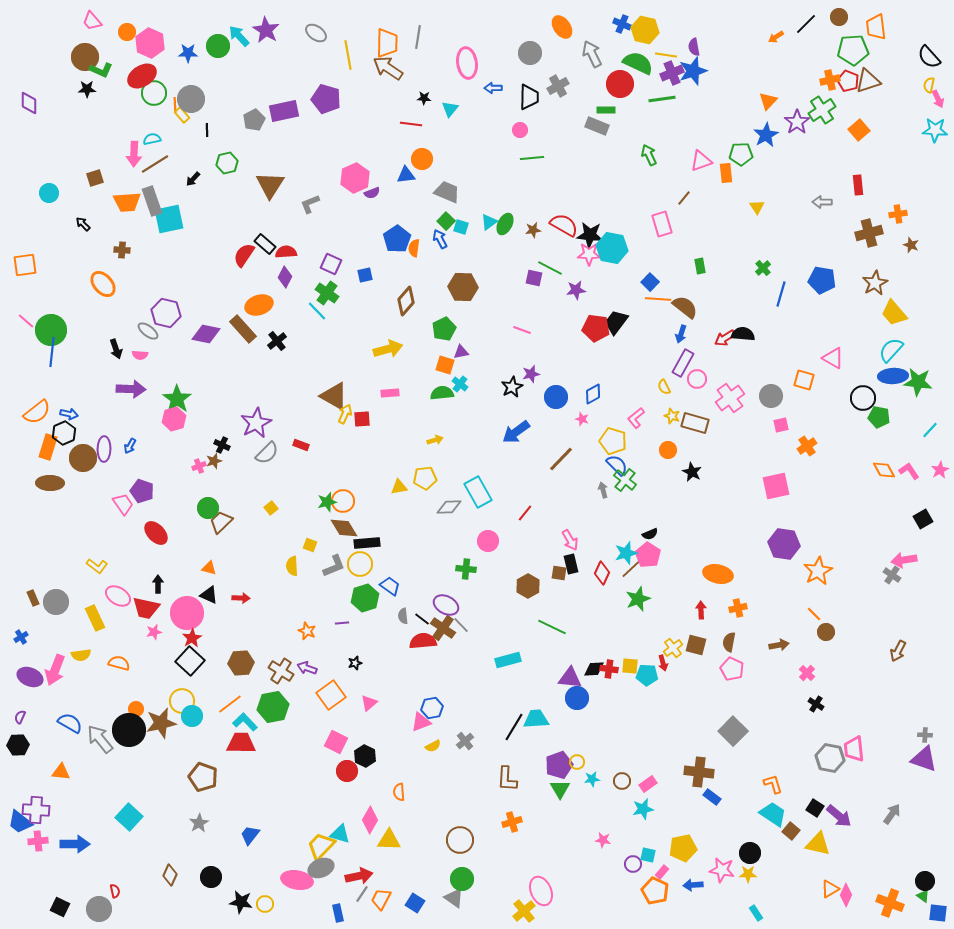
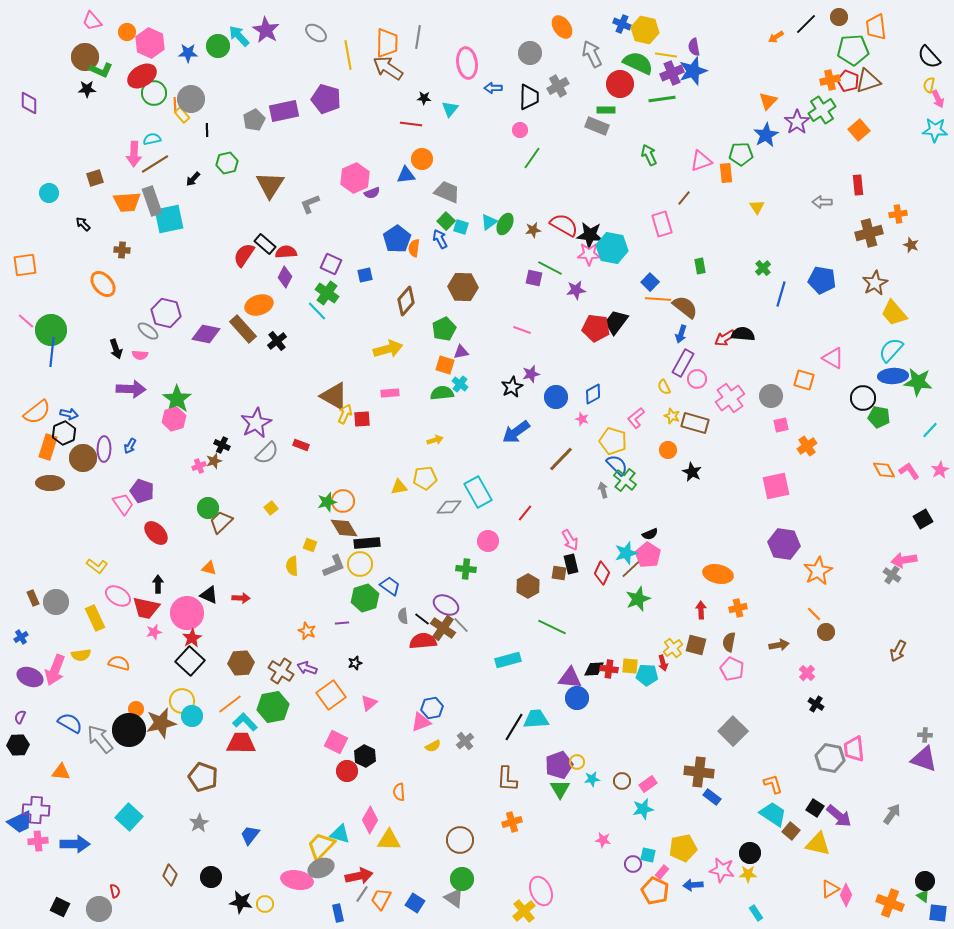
green line at (532, 158): rotated 50 degrees counterclockwise
blue trapezoid at (20, 822): rotated 64 degrees counterclockwise
